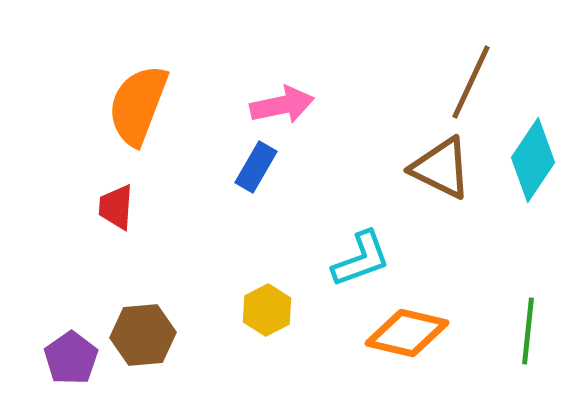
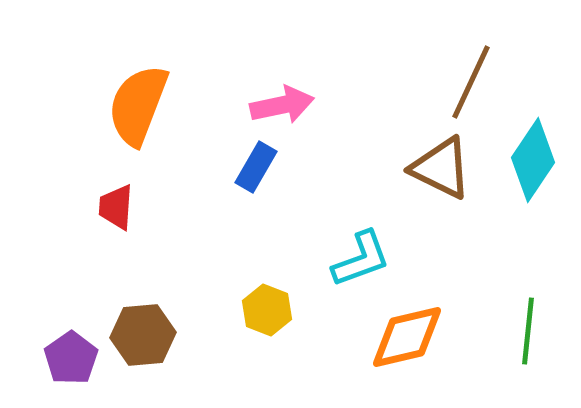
yellow hexagon: rotated 12 degrees counterclockwise
orange diamond: moved 4 px down; rotated 26 degrees counterclockwise
